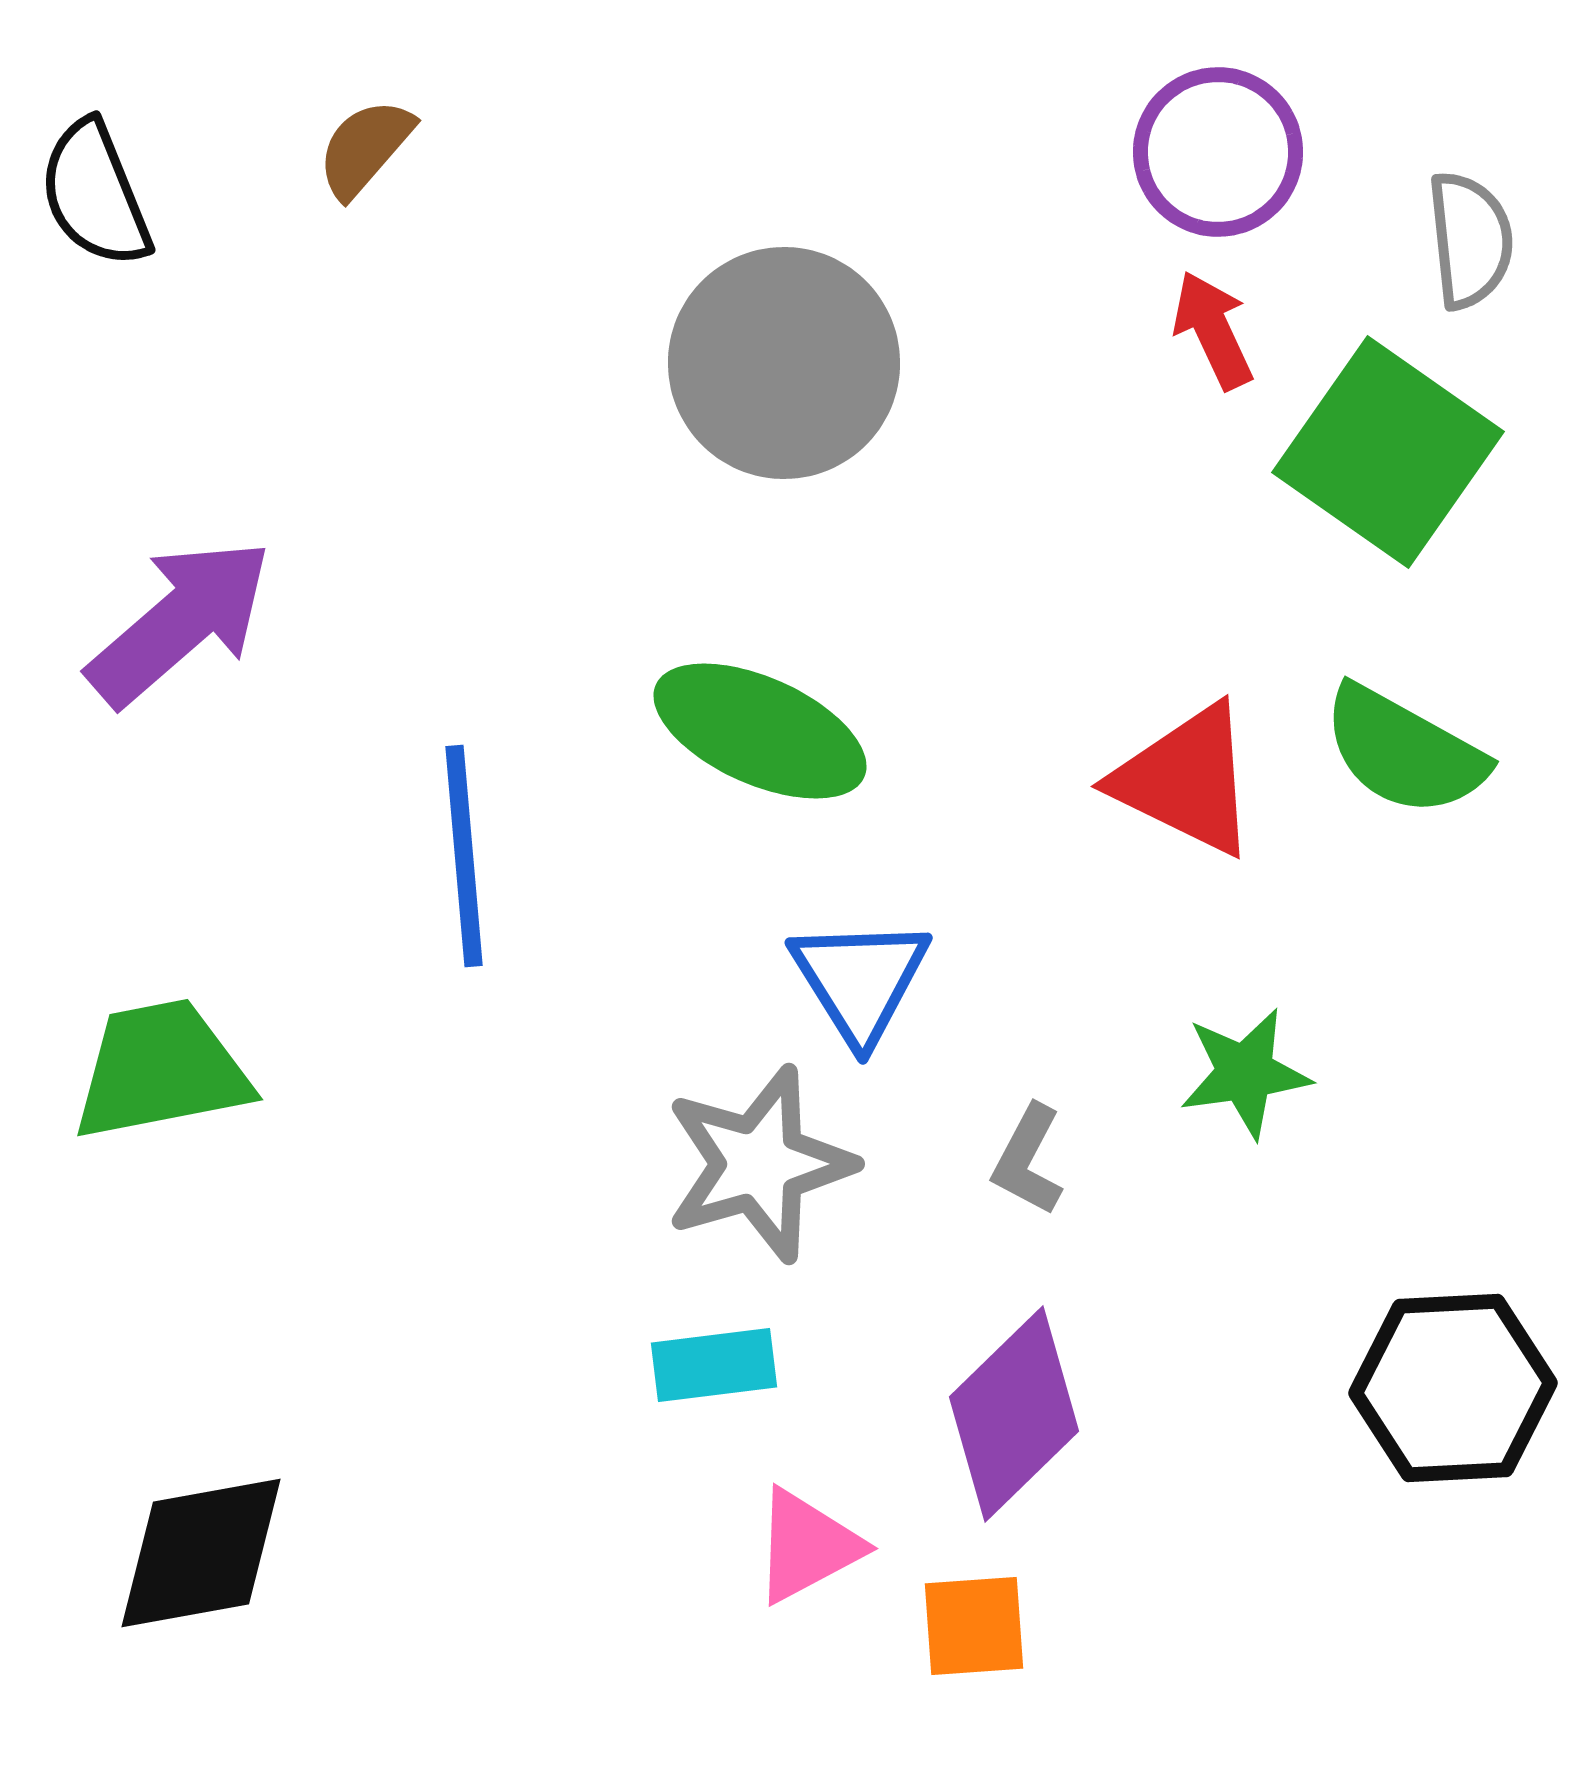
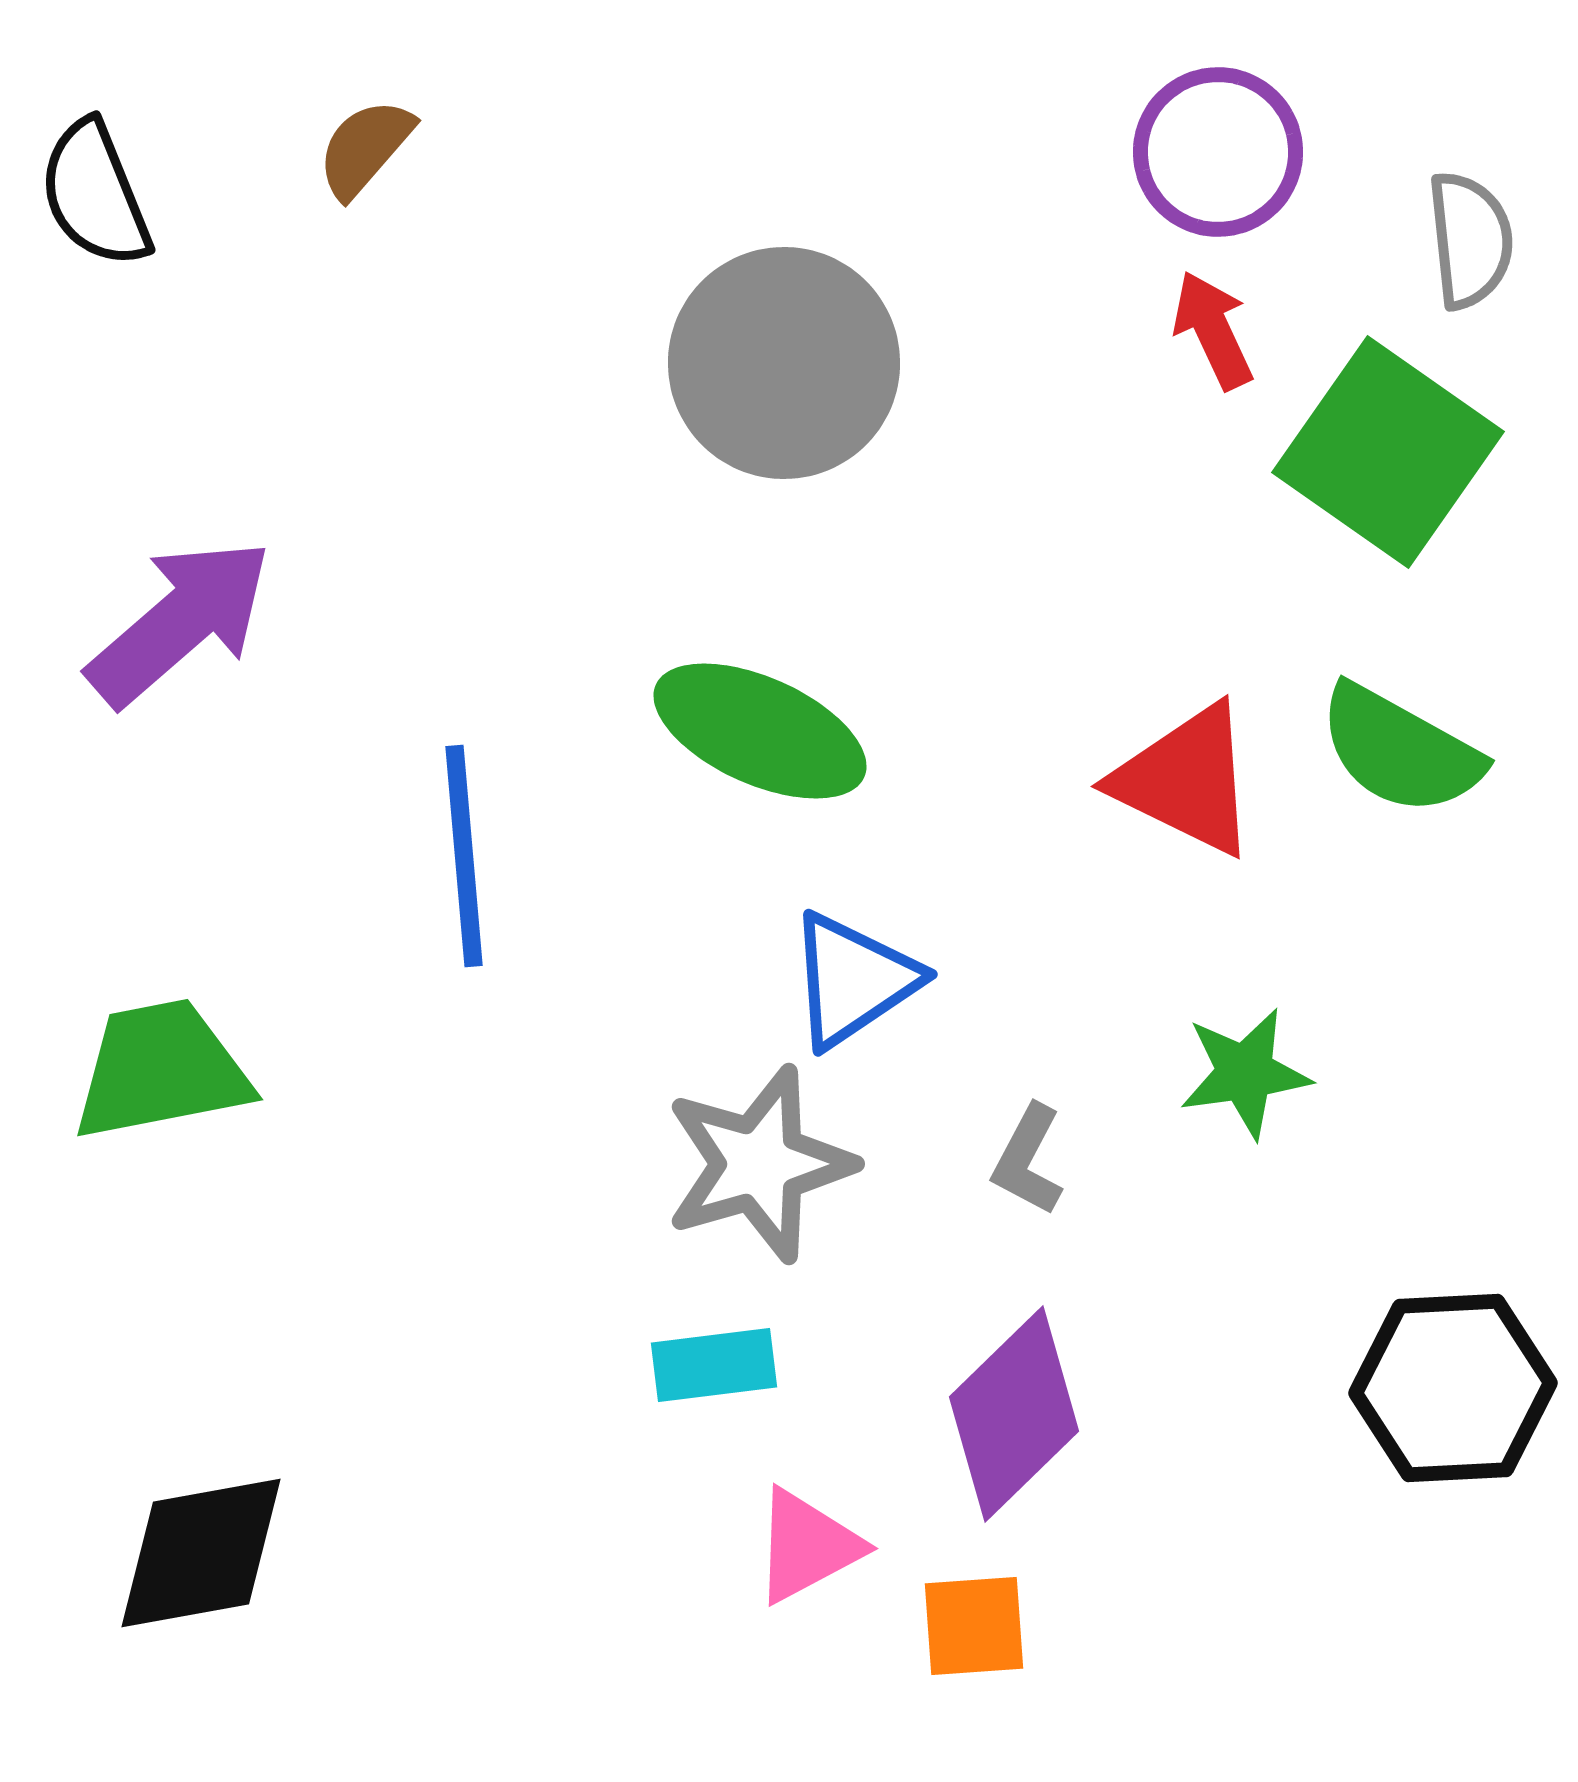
green semicircle: moved 4 px left, 1 px up
blue triangle: moved 7 px left; rotated 28 degrees clockwise
